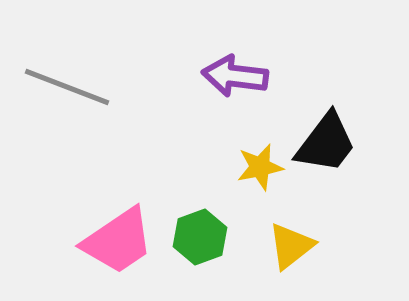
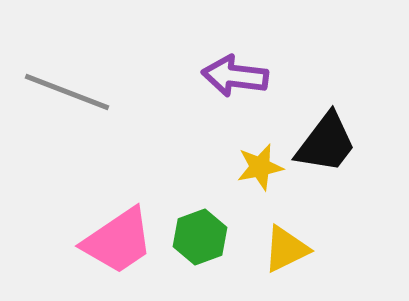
gray line: moved 5 px down
yellow triangle: moved 5 px left, 3 px down; rotated 12 degrees clockwise
